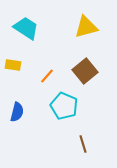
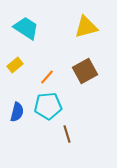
yellow rectangle: moved 2 px right; rotated 49 degrees counterclockwise
brown square: rotated 10 degrees clockwise
orange line: moved 1 px down
cyan pentagon: moved 16 px left; rotated 28 degrees counterclockwise
brown line: moved 16 px left, 10 px up
